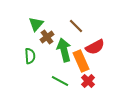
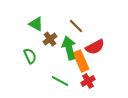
green triangle: rotated 42 degrees counterclockwise
brown cross: moved 3 px right, 2 px down
green arrow: moved 5 px right, 2 px up
green semicircle: rotated 21 degrees counterclockwise
red cross: rotated 16 degrees clockwise
